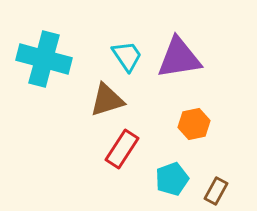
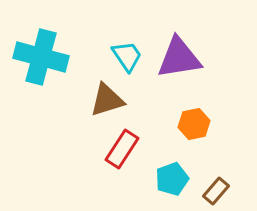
cyan cross: moved 3 px left, 2 px up
brown rectangle: rotated 12 degrees clockwise
